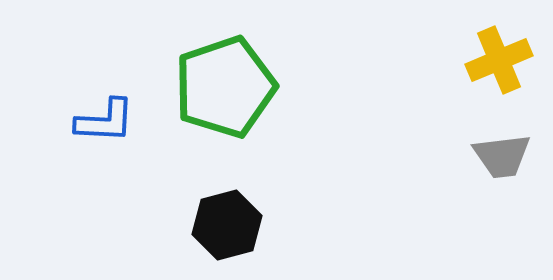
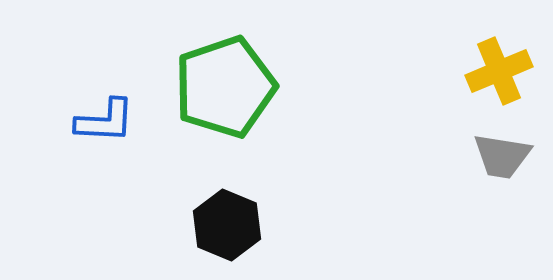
yellow cross: moved 11 px down
gray trapezoid: rotated 16 degrees clockwise
black hexagon: rotated 22 degrees counterclockwise
